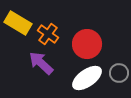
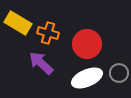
orange cross: moved 1 px up; rotated 20 degrees counterclockwise
white ellipse: rotated 12 degrees clockwise
